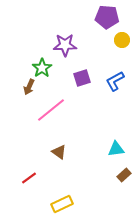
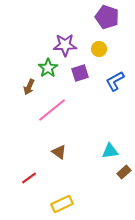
purple pentagon: rotated 15 degrees clockwise
yellow circle: moved 23 px left, 9 px down
green star: moved 6 px right
purple square: moved 2 px left, 5 px up
pink line: moved 1 px right
cyan triangle: moved 6 px left, 2 px down
brown rectangle: moved 3 px up
